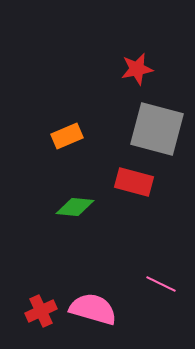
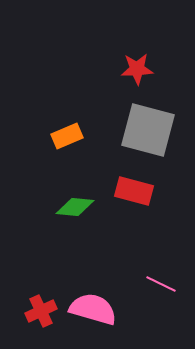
red star: rotated 8 degrees clockwise
gray square: moved 9 px left, 1 px down
red rectangle: moved 9 px down
